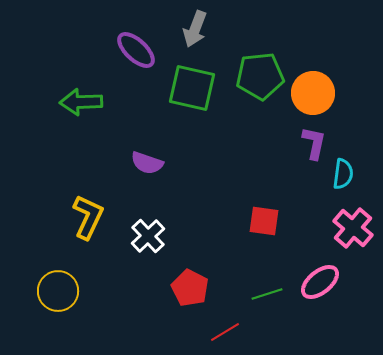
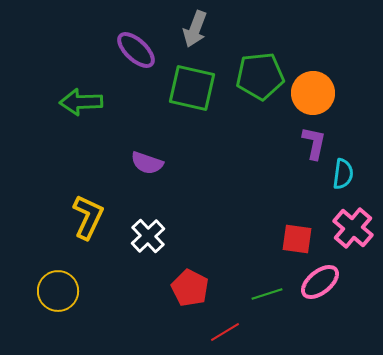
red square: moved 33 px right, 18 px down
